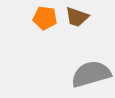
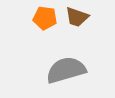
gray semicircle: moved 25 px left, 4 px up
